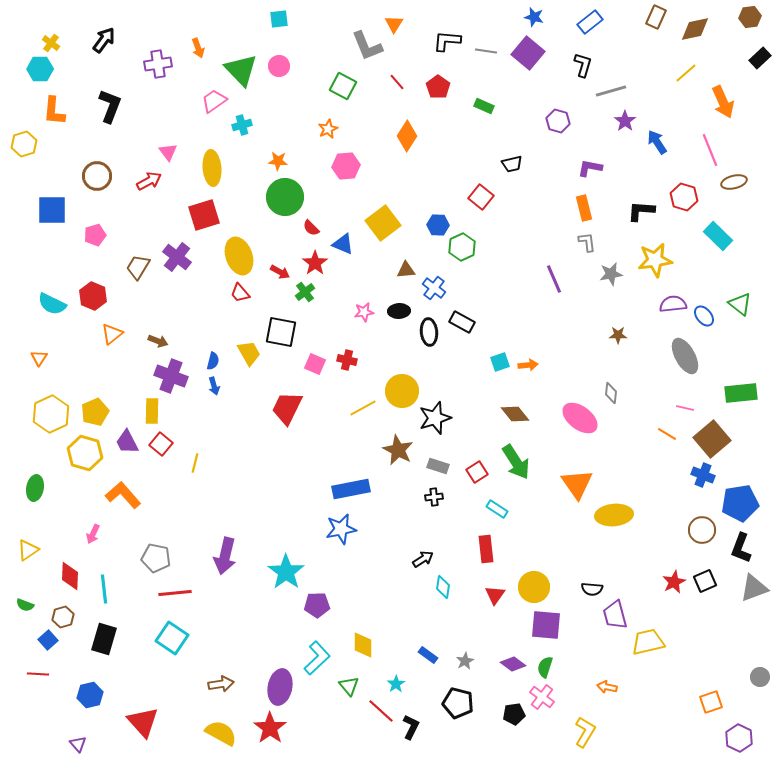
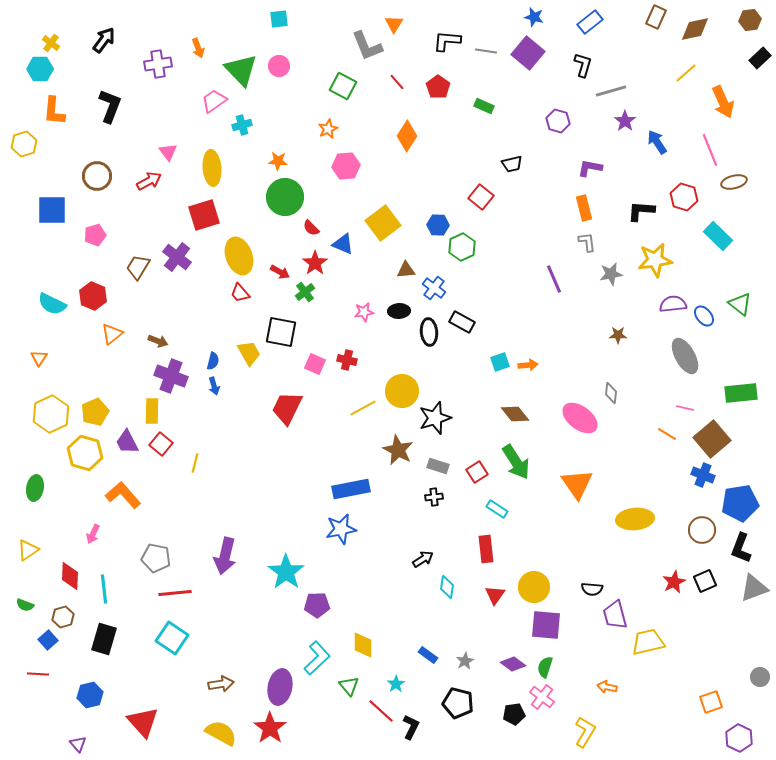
brown hexagon at (750, 17): moved 3 px down
yellow ellipse at (614, 515): moved 21 px right, 4 px down
cyan diamond at (443, 587): moved 4 px right
